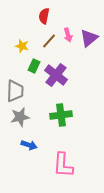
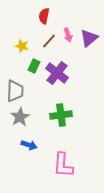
purple cross: moved 1 px right, 2 px up
gray star: rotated 18 degrees counterclockwise
